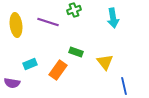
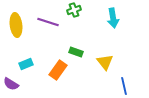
cyan rectangle: moved 4 px left
purple semicircle: moved 1 px left, 1 px down; rotated 21 degrees clockwise
